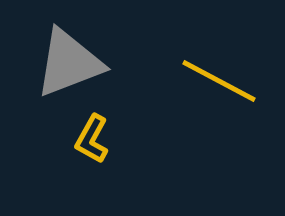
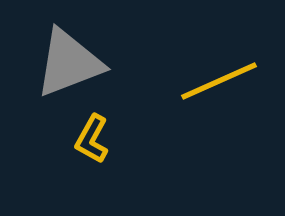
yellow line: rotated 52 degrees counterclockwise
